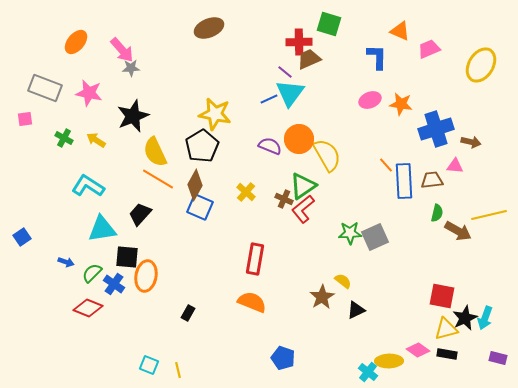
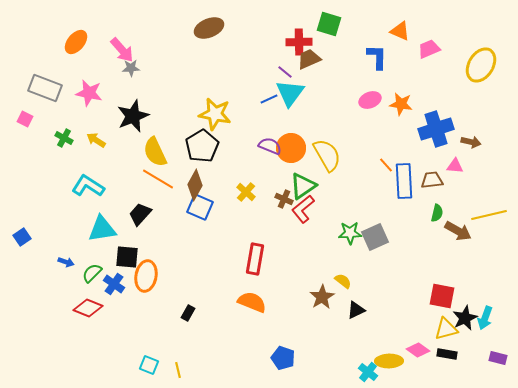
pink square at (25, 119): rotated 35 degrees clockwise
orange circle at (299, 139): moved 8 px left, 9 px down
